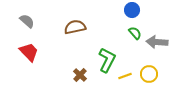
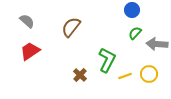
brown semicircle: moved 4 px left; rotated 40 degrees counterclockwise
green semicircle: rotated 96 degrees counterclockwise
gray arrow: moved 2 px down
red trapezoid: moved 1 px right, 1 px up; rotated 80 degrees counterclockwise
